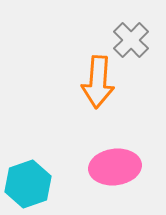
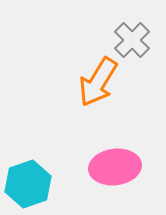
gray cross: moved 1 px right
orange arrow: rotated 27 degrees clockwise
